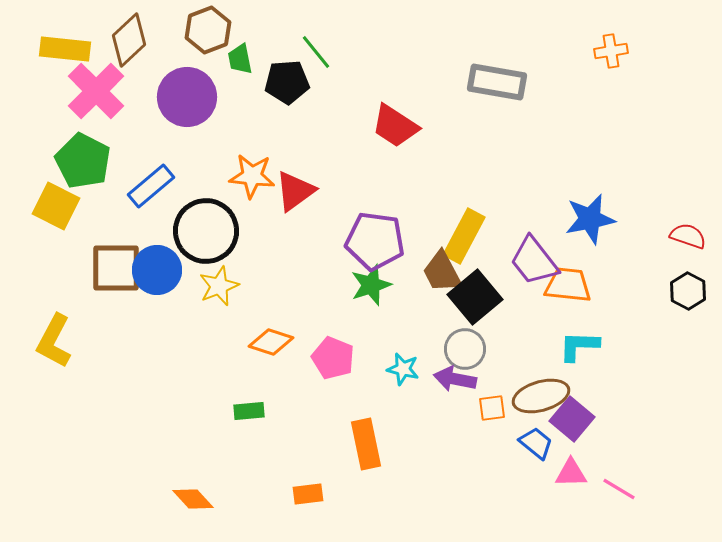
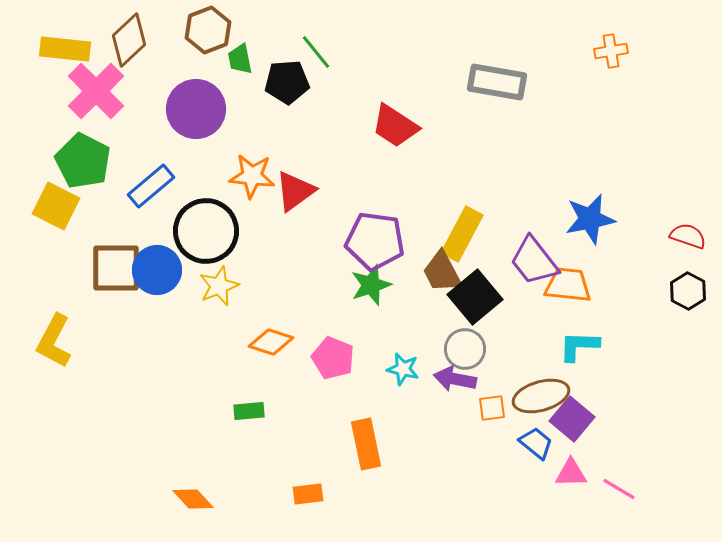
purple circle at (187, 97): moved 9 px right, 12 px down
yellow rectangle at (464, 236): moved 2 px left, 2 px up
